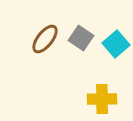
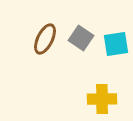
brown ellipse: rotated 12 degrees counterclockwise
cyan square: rotated 32 degrees clockwise
